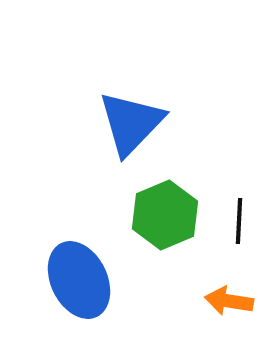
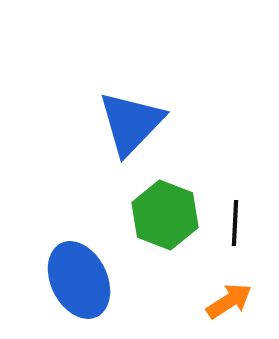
green hexagon: rotated 16 degrees counterclockwise
black line: moved 4 px left, 2 px down
orange arrow: rotated 138 degrees clockwise
